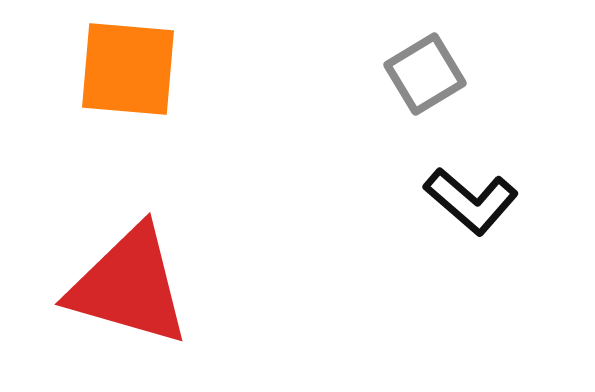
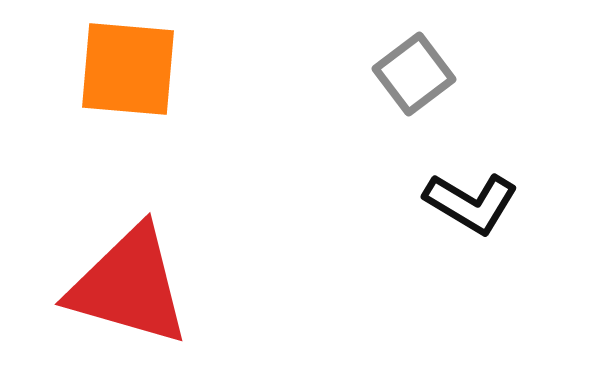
gray square: moved 11 px left; rotated 6 degrees counterclockwise
black L-shape: moved 2 px down; rotated 10 degrees counterclockwise
